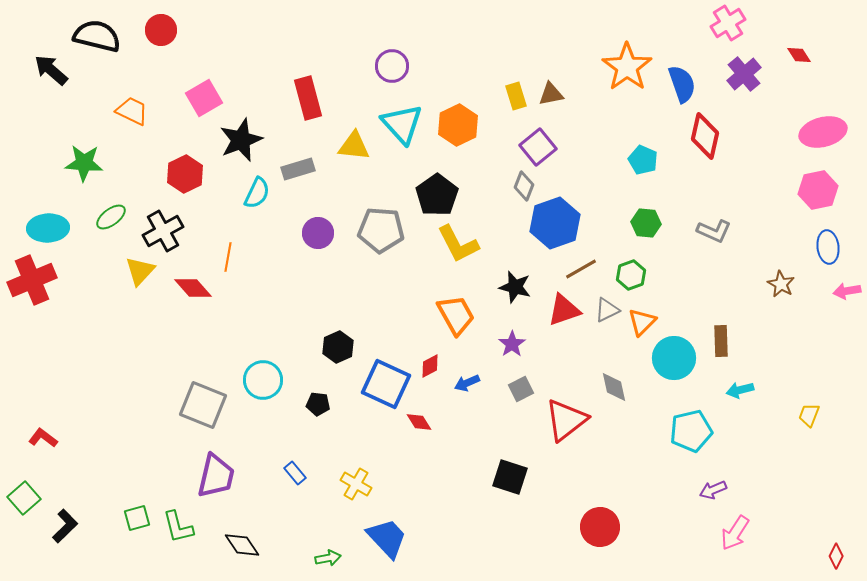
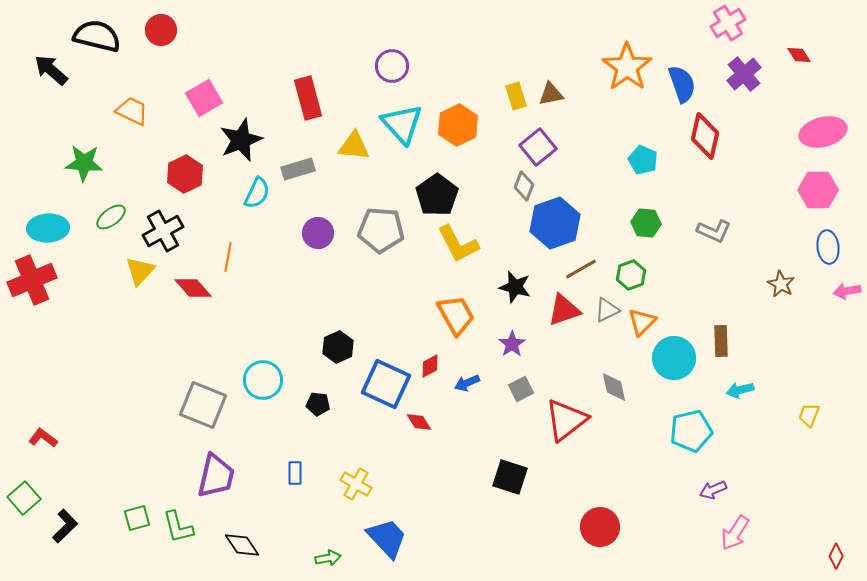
pink hexagon at (818, 190): rotated 12 degrees clockwise
blue rectangle at (295, 473): rotated 40 degrees clockwise
